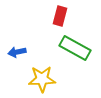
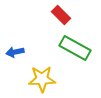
red rectangle: moved 1 px right, 1 px up; rotated 60 degrees counterclockwise
blue arrow: moved 2 px left
